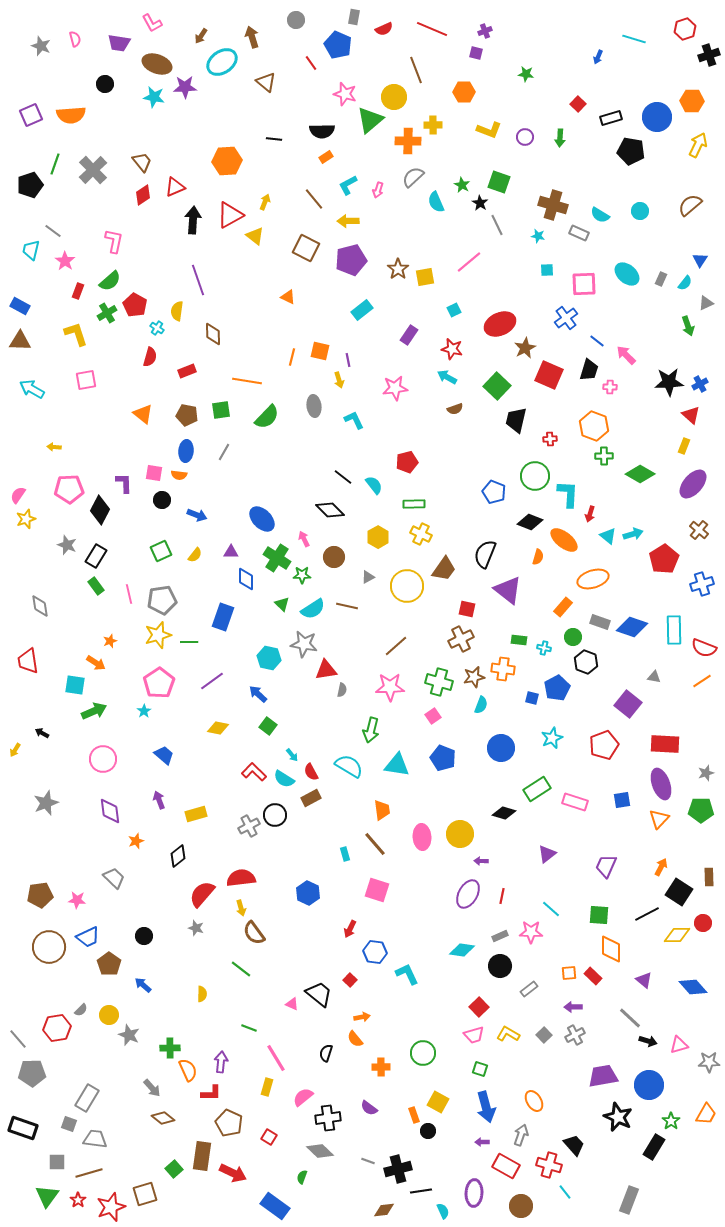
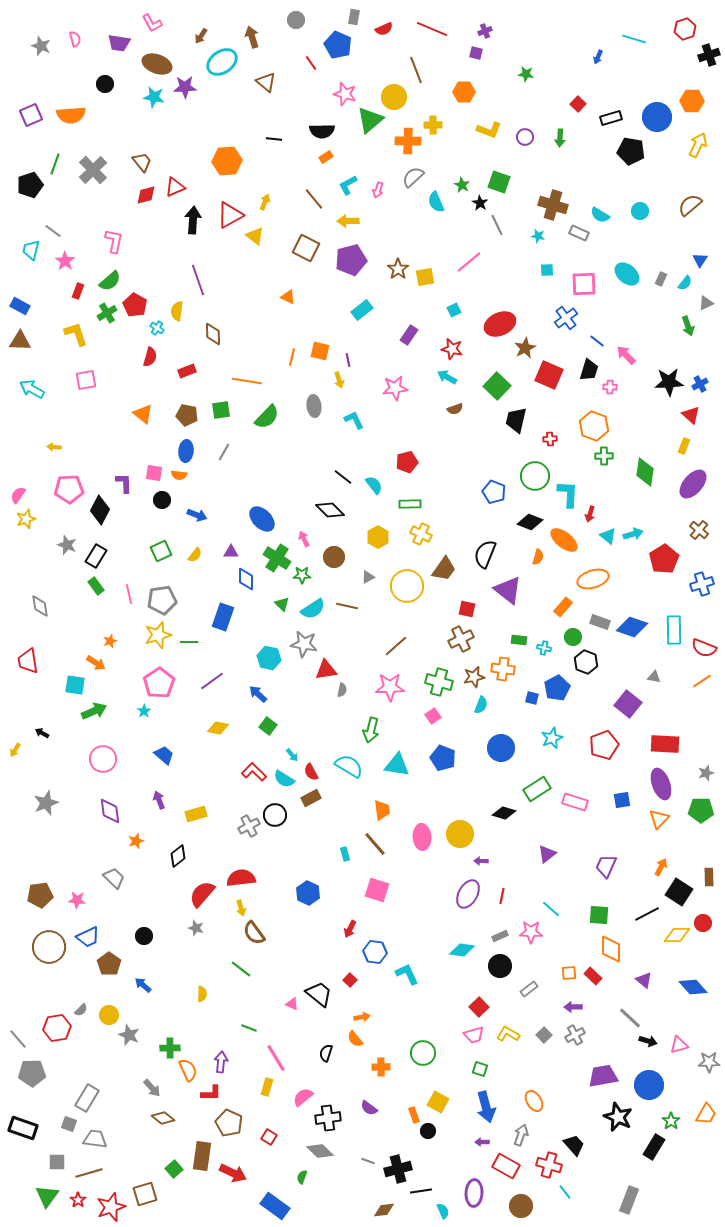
red diamond at (143, 195): moved 3 px right; rotated 20 degrees clockwise
green diamond at (640, 474): moved 5 px right, 2 px up; rotated 68 degrees clockwise
green rectangle at (414, 504): moved 4 px left
